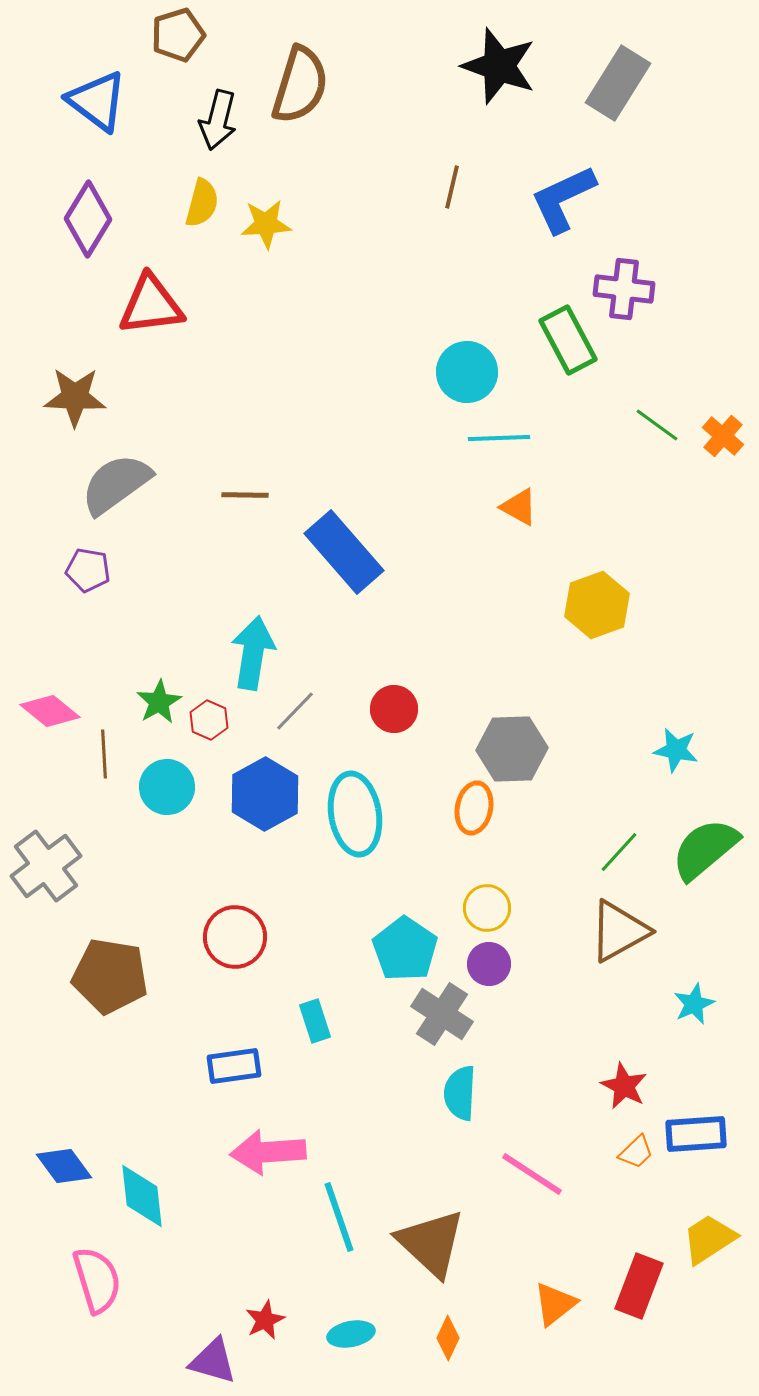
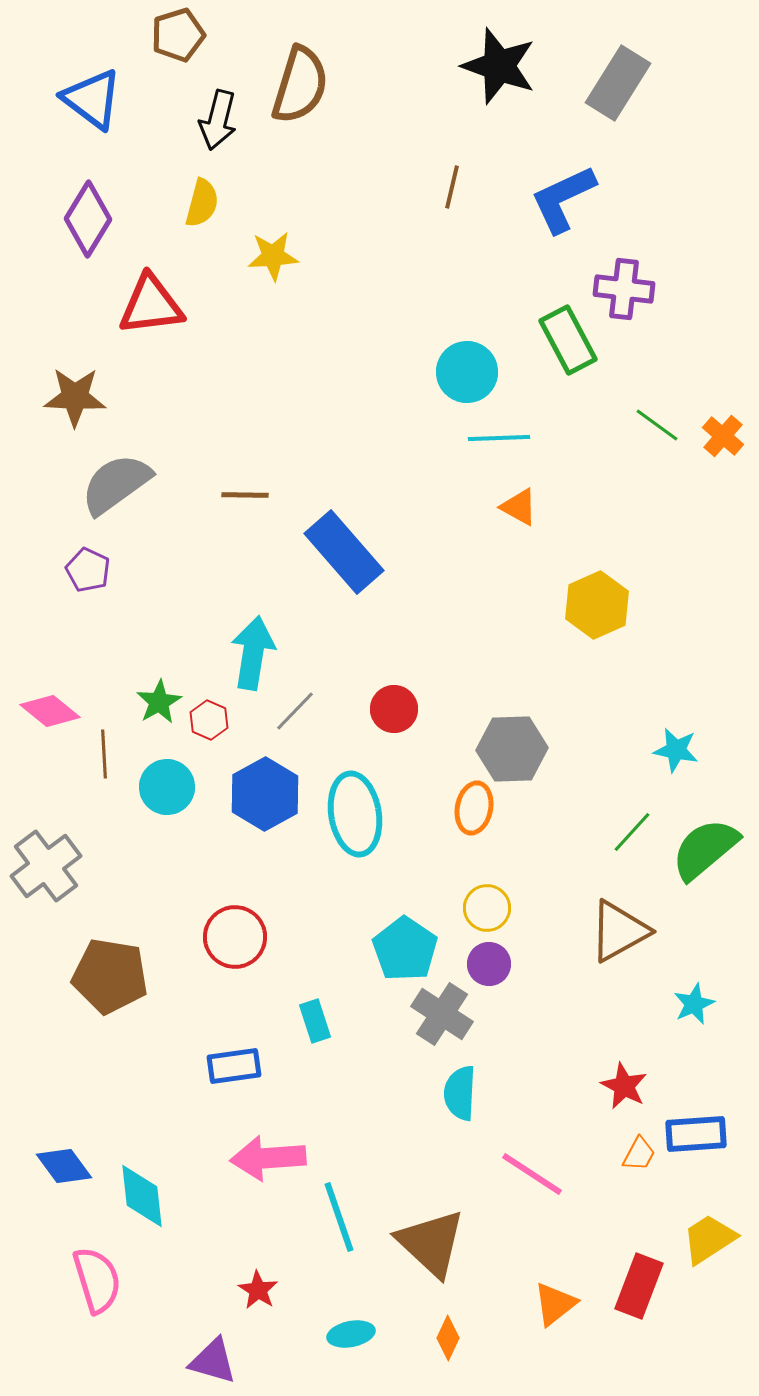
blue triangle at (97, 101): moved 5 px left, 2 px up
yellow star at (266, 224): moved 7 px right, 32 px down
purple pentagon at (88, 570): rotated 15 degrees clockwise
yellow hexagon at (597, 605): rotated 4 degrees counterclockwise
green line at (619, 852): moved 13 px right, 20 px up
pink arrow at (268, 1152): moved 6 px down
orange trapezoid at (636, 1152): moved 3 px right, 2 px down; rotated 18 degrees counterclockwise
red star at (265, 1320): moved 7 px left, 30 px up; rotated 15 degrees counterclockwise
